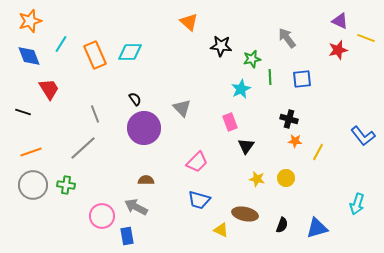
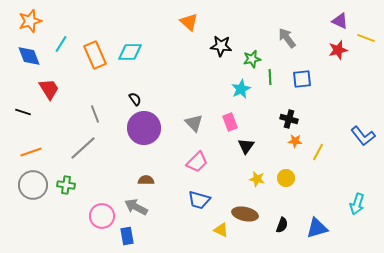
gray triangle at (182, 108): moved 12 px right, 15 px down
